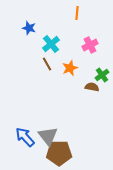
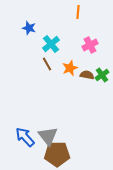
orange line: moved 1 px right, 1 px up
brown semicircle: moved 5 px left, 12 px up
brown pentagon: moved 2 px left, 1 px down
